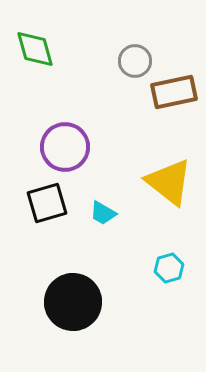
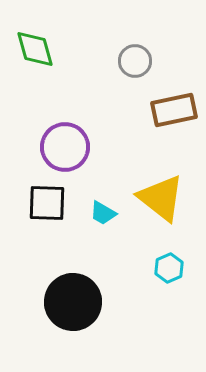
brown rectangle: moved 18 px down
yellow triangle: moved 8 px left, 16 px down
black square: rotated 18 degrees clockwise
cyan hexagon: rotated 8 degrees counterclockwise
